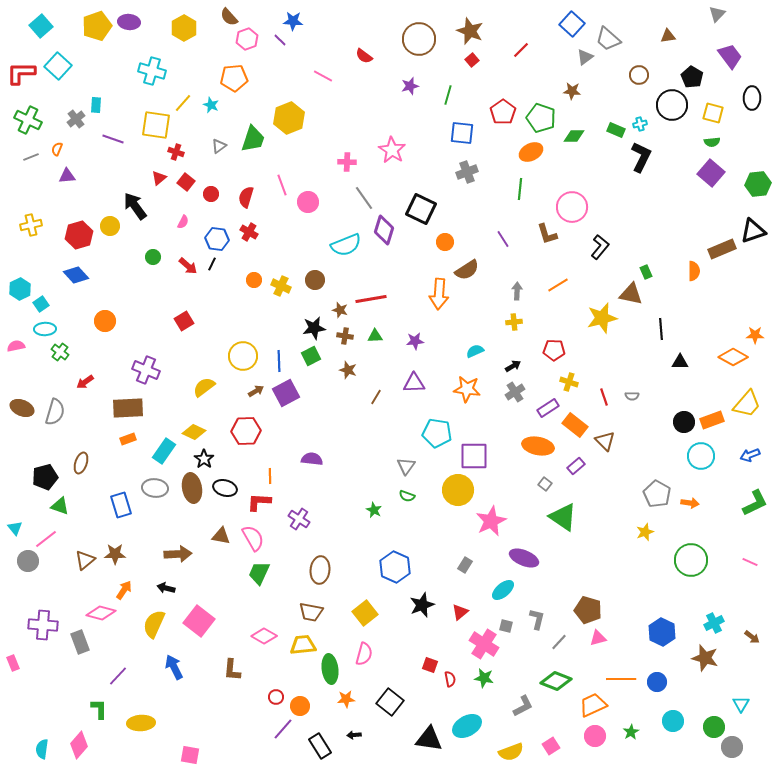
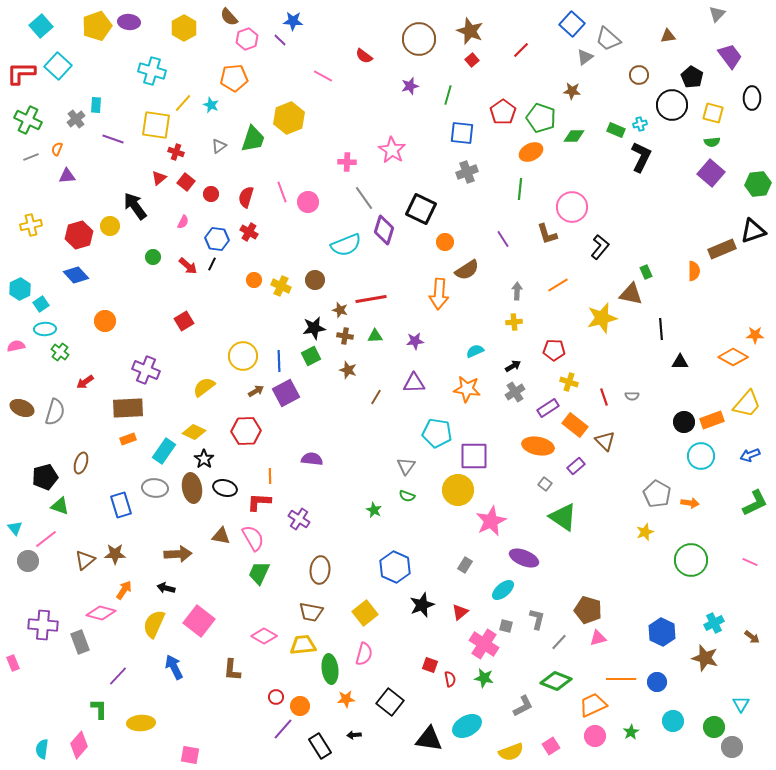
pink line at (282, 185): moved 7 px down
